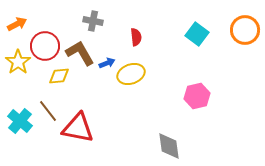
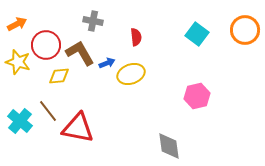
red circle: moved 1 px right, 1 px up
yellow star: rotated 20 degrees counterclockwise
